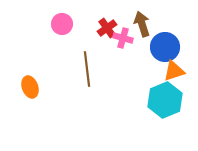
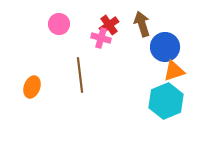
pink circle: moved 3 px left
red cross: moved 2 px right, 3 px up
pink cross: moved 22 px left
brown line: moved 7 px left, 6 px down
orange ellipse: moved 2 px right; rotated 40 degrees clockwise
cyan hexagon: moved 1 px right, 1 px down
